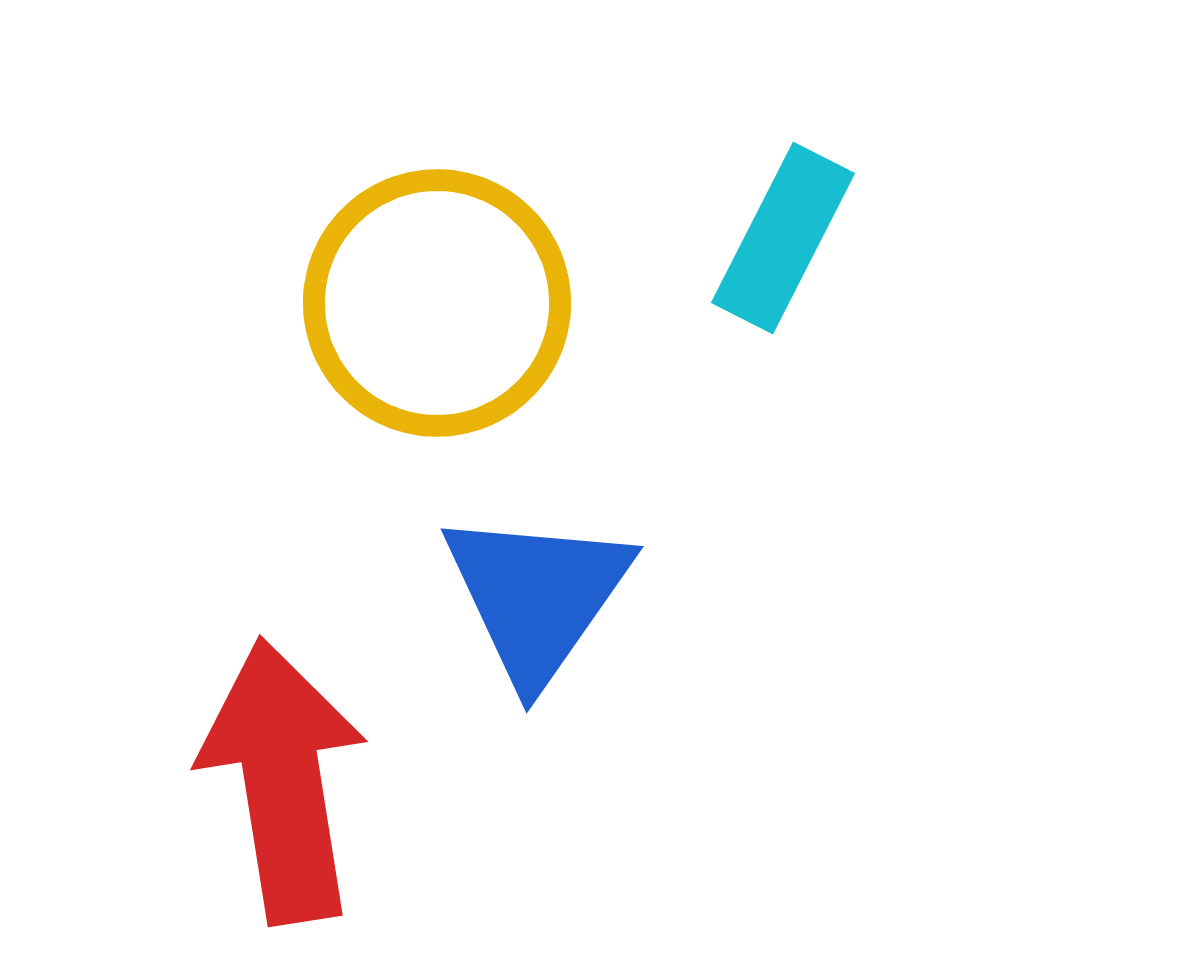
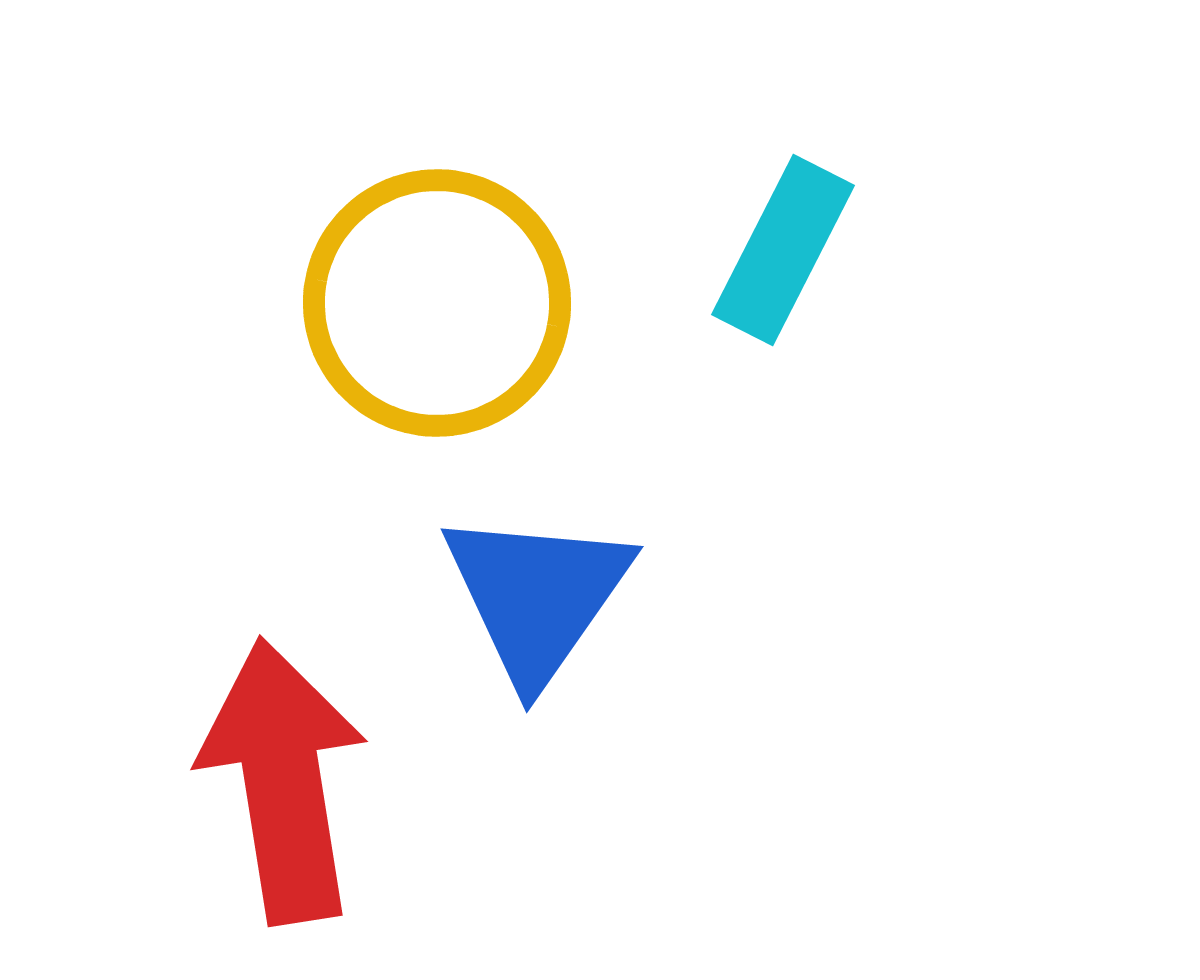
cyan rectangle: moved 12 px down
